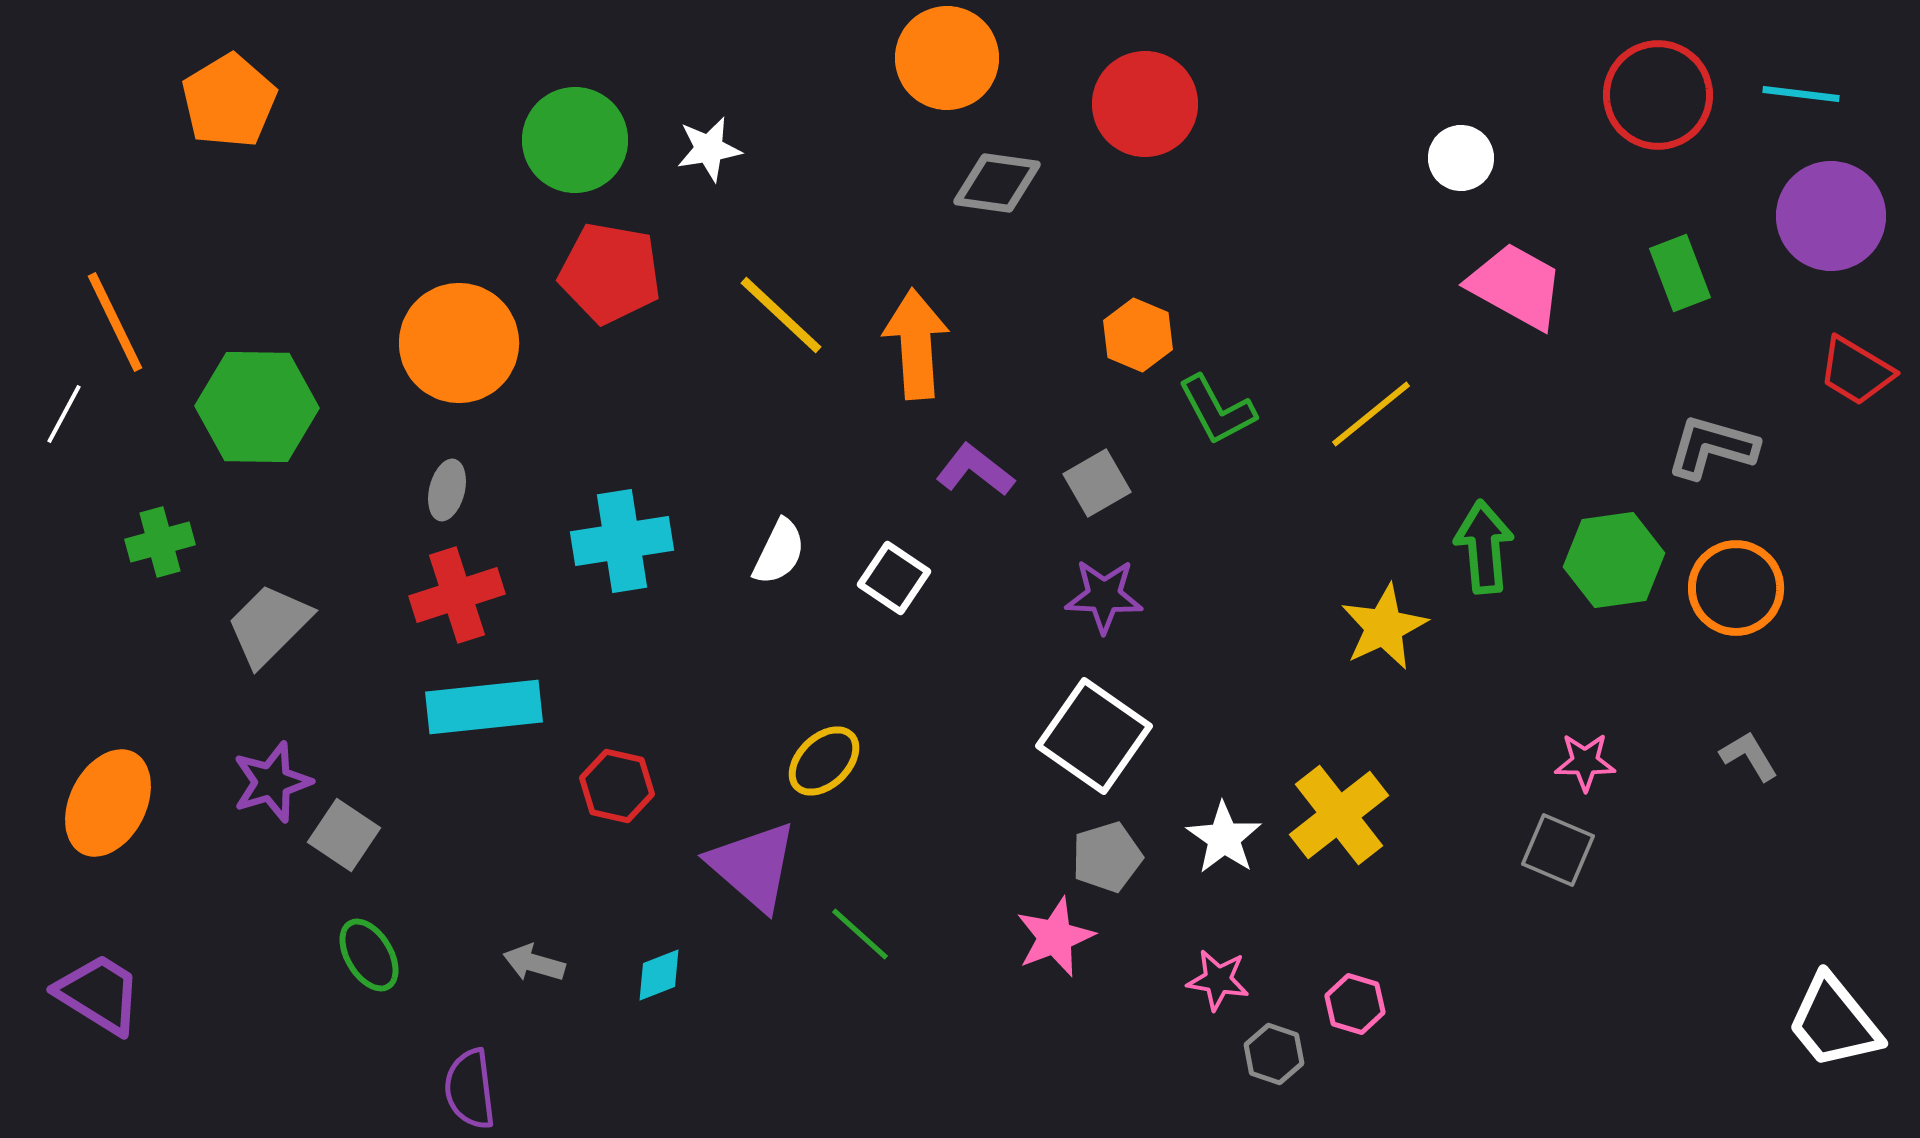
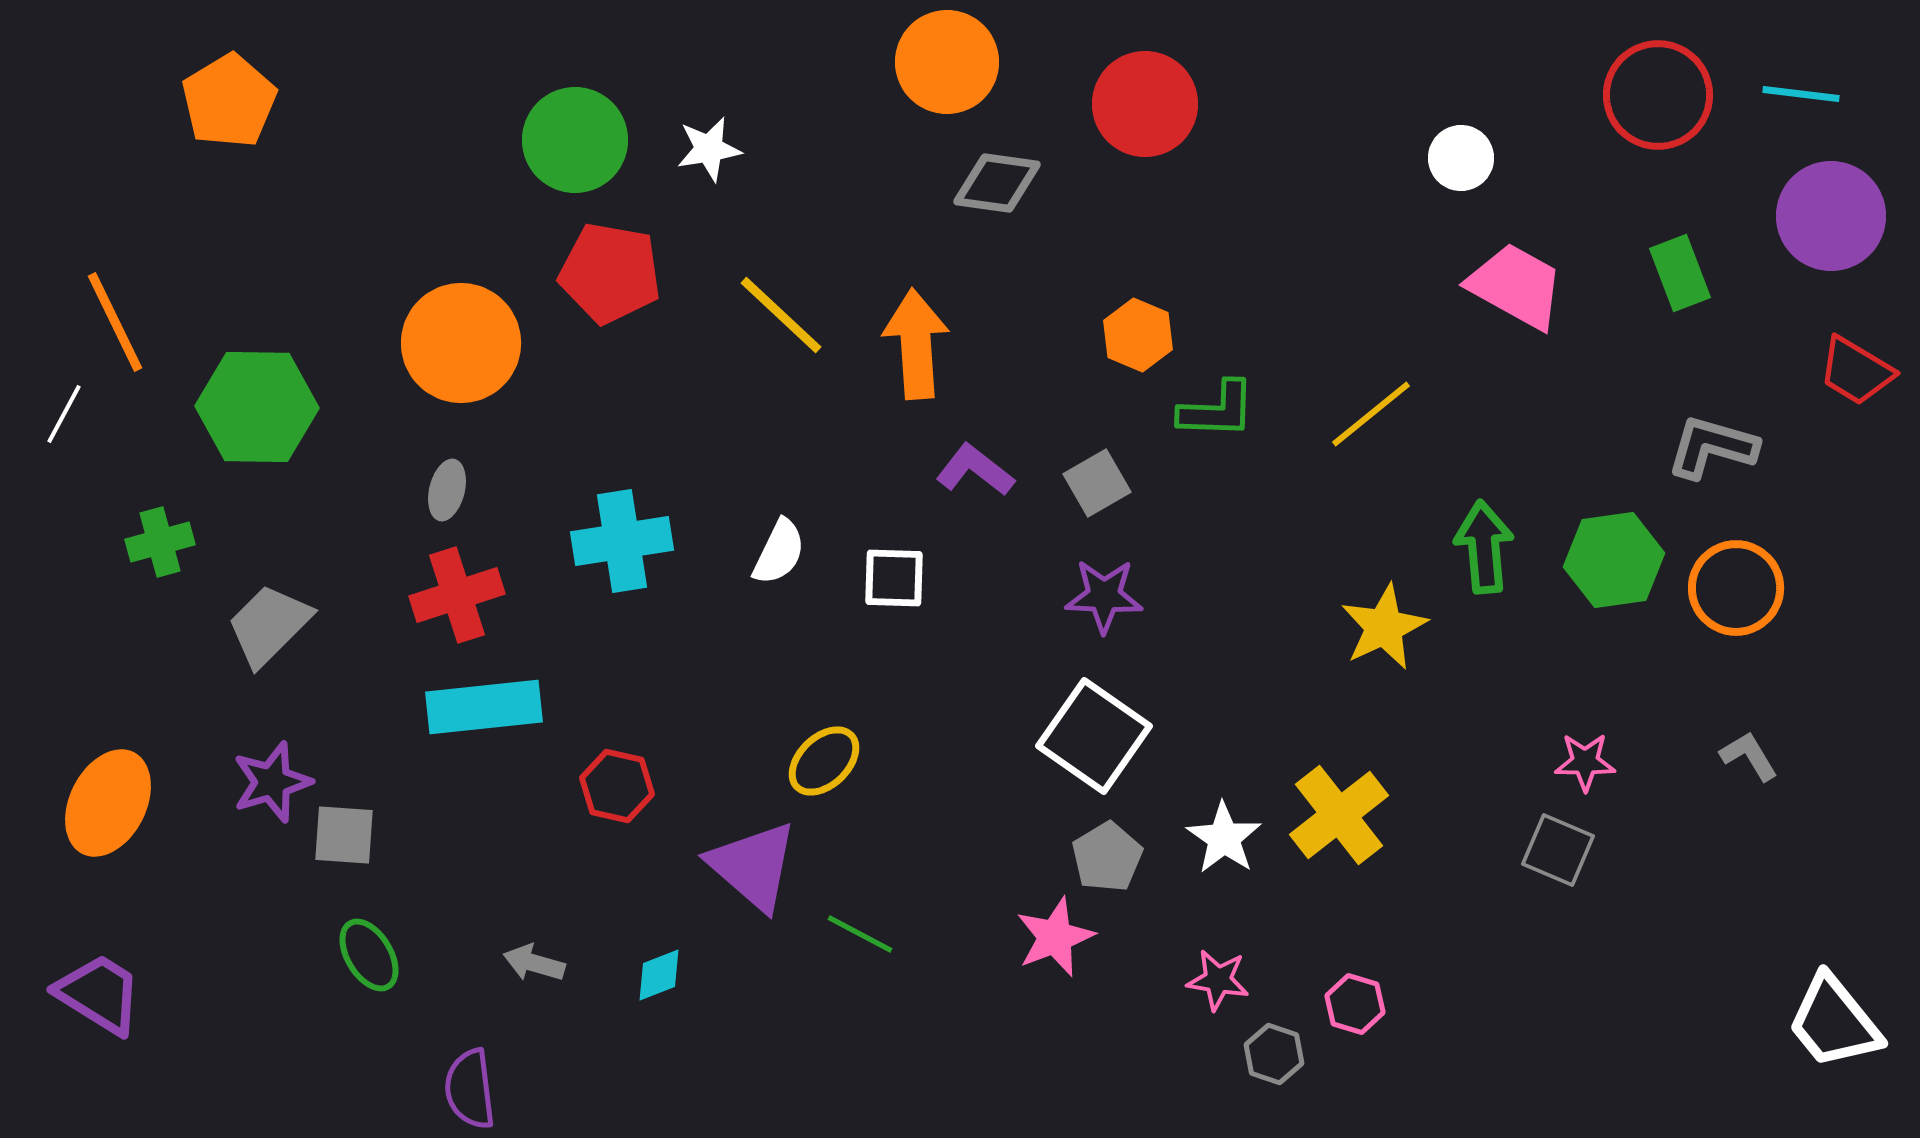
orange circle at (947, 58): moved 4 px down
orange circle at (459, 343): moved 2 px right
green L-shape at (1217, 410): rotated 60 degrees counterclockwise
white square at (894, 578): rotated 32 degrees counterclockwise
gray square at (344, 835): rotated 30 degrees counterclockwise
gray pentagon at (1107, 857): rotated 14 degrees counterclockwise
green line at (860, 934): rotated 14 degrees counterclockwise
